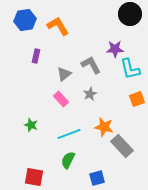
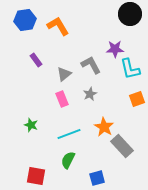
purple rectangle: moved 4 px down; rotated 48 degrees counterclockwise
pink rectangle: moved 1 px right; rotated 21 degrees clockwise
orange star: rotated 18 degrees clockwise
red square: moved 2 px right, 1 px up
